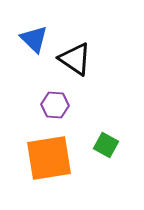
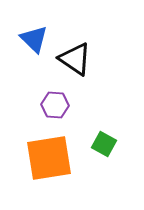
green square: moved 2 px left, 1 px up
